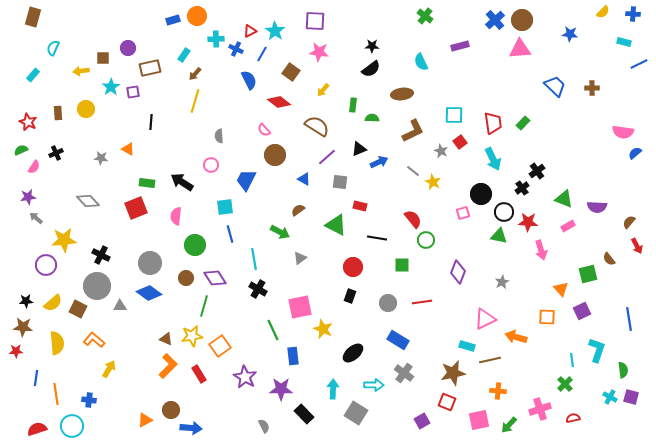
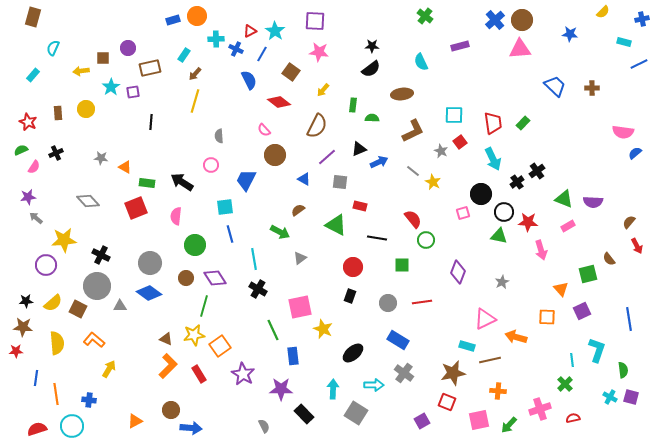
blue cross at (633, 14): moved 9 px right, 5 px down; rotated 16 degrees counterclockwise
brown semicircle at (317, 126): rotated 85 degrees clockwise
orange triangle at (128, 149): moved 3 px left, 18 px down
black cross at (522, 188): moved 5 px left, 6 px up
purple semicircle at (597, 207): moved 4 px left, 5 px up
yellow star at (192, 336): moved 2 px right, 1 px up
purple star at (245, 377): moved 2 px left, 3 px up
orange triangle at (145, 420): moved 10 px left, 1 px down
